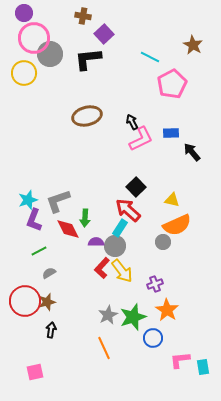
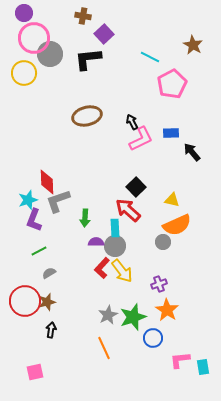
cyan rectangle at (120, 228): moved 5 px left; rotated 36 degrees counterclockwise
red diamond at (68, 229): moved 21 px left, 47 px up; rotated 25 degrees clockwise
purple cross at (155, 284): moved 4 px right
